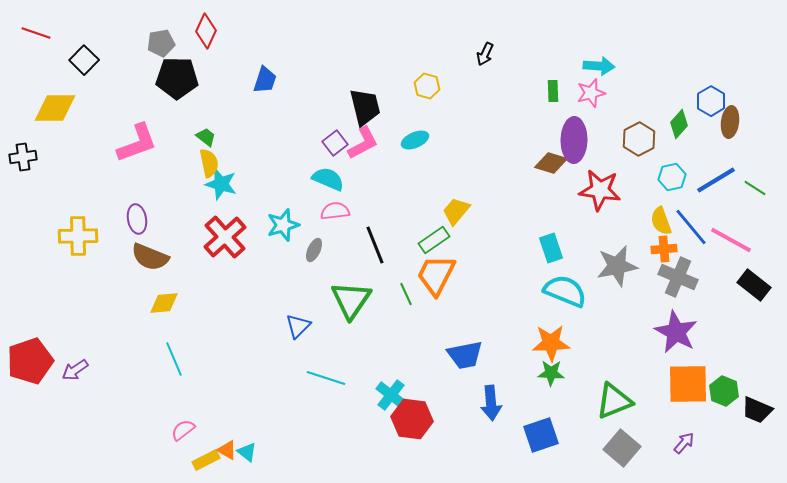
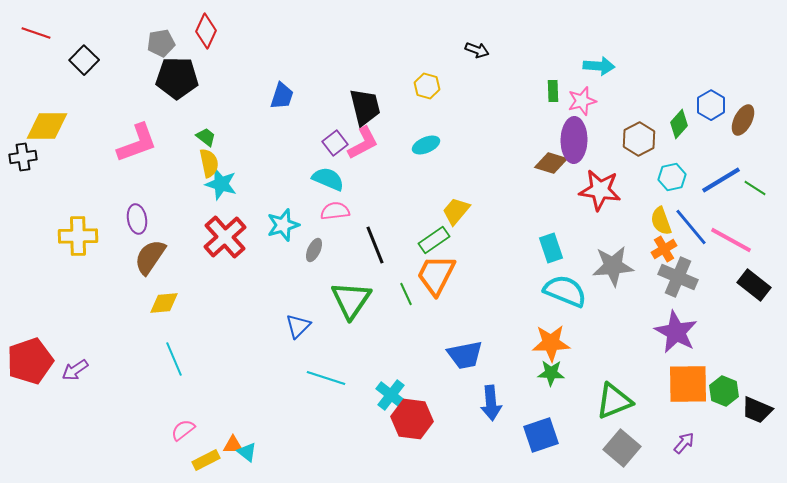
black arrow at (485, 54): moved 8 px left, 4 px up; rotated 95 degrees counterclockwise
blue trapezoid at (265, 80): moved 17 px right, 16 px down
pink star at (591, 93): moved 9 px left, 8 px down
blue hexagon at (711, 101): moved 4 px down
yellow diamond at (55, 108): moved 8 px left, 18 px down
brown ellipse at (730, 122): moved 13 px right, 2 px up; rotated 20 degrees clockwise
cyan ellipse at (415, 140): moved 11 px right, 5 px down
blue line at (716, 180): moved 5 px right
orange cross at (664, 249): rotated 25 degrees counterclockwise
brown semicircle at (150, 257): rotated 102 degrees clockwise
gray star at (617, 266): moved 4 px left; rotated 6 degrees clockwise
orange triangle at (227, 450): moved 6 px right, 5 px up; rotated 30 degrees counterclockwise
